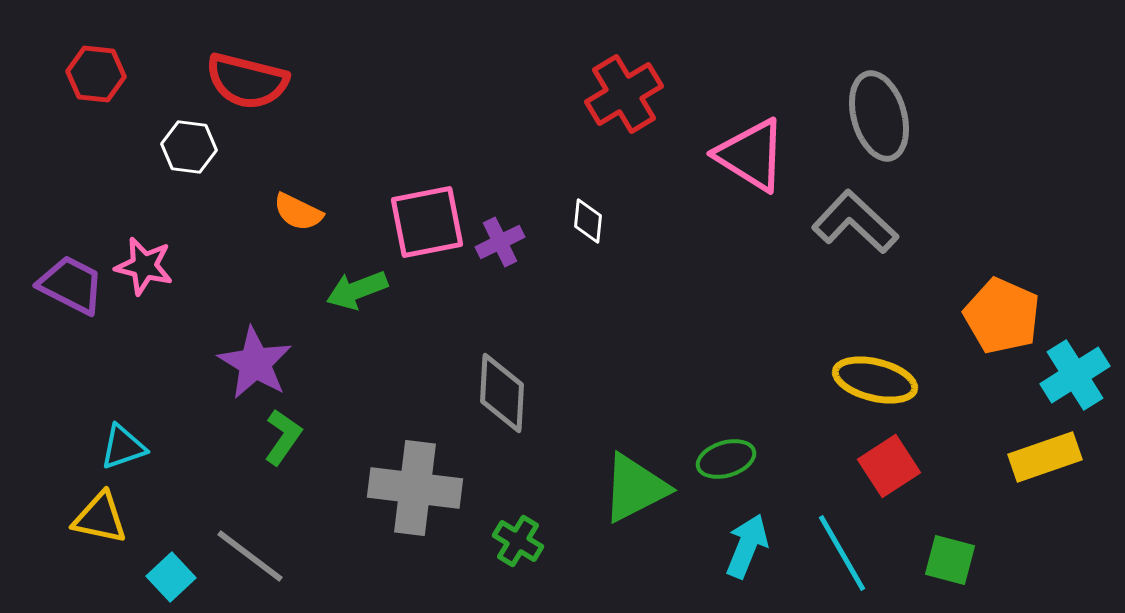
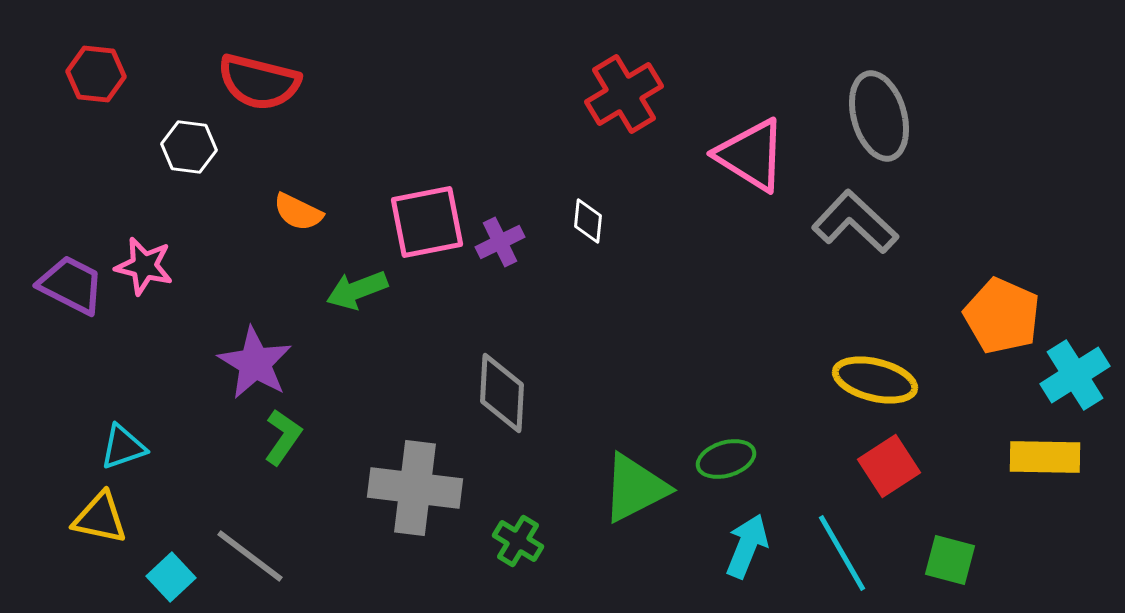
red semicircle: moved 12 px right, 1 px down
yellow rectangle: rotated 20 degrees clockwise
